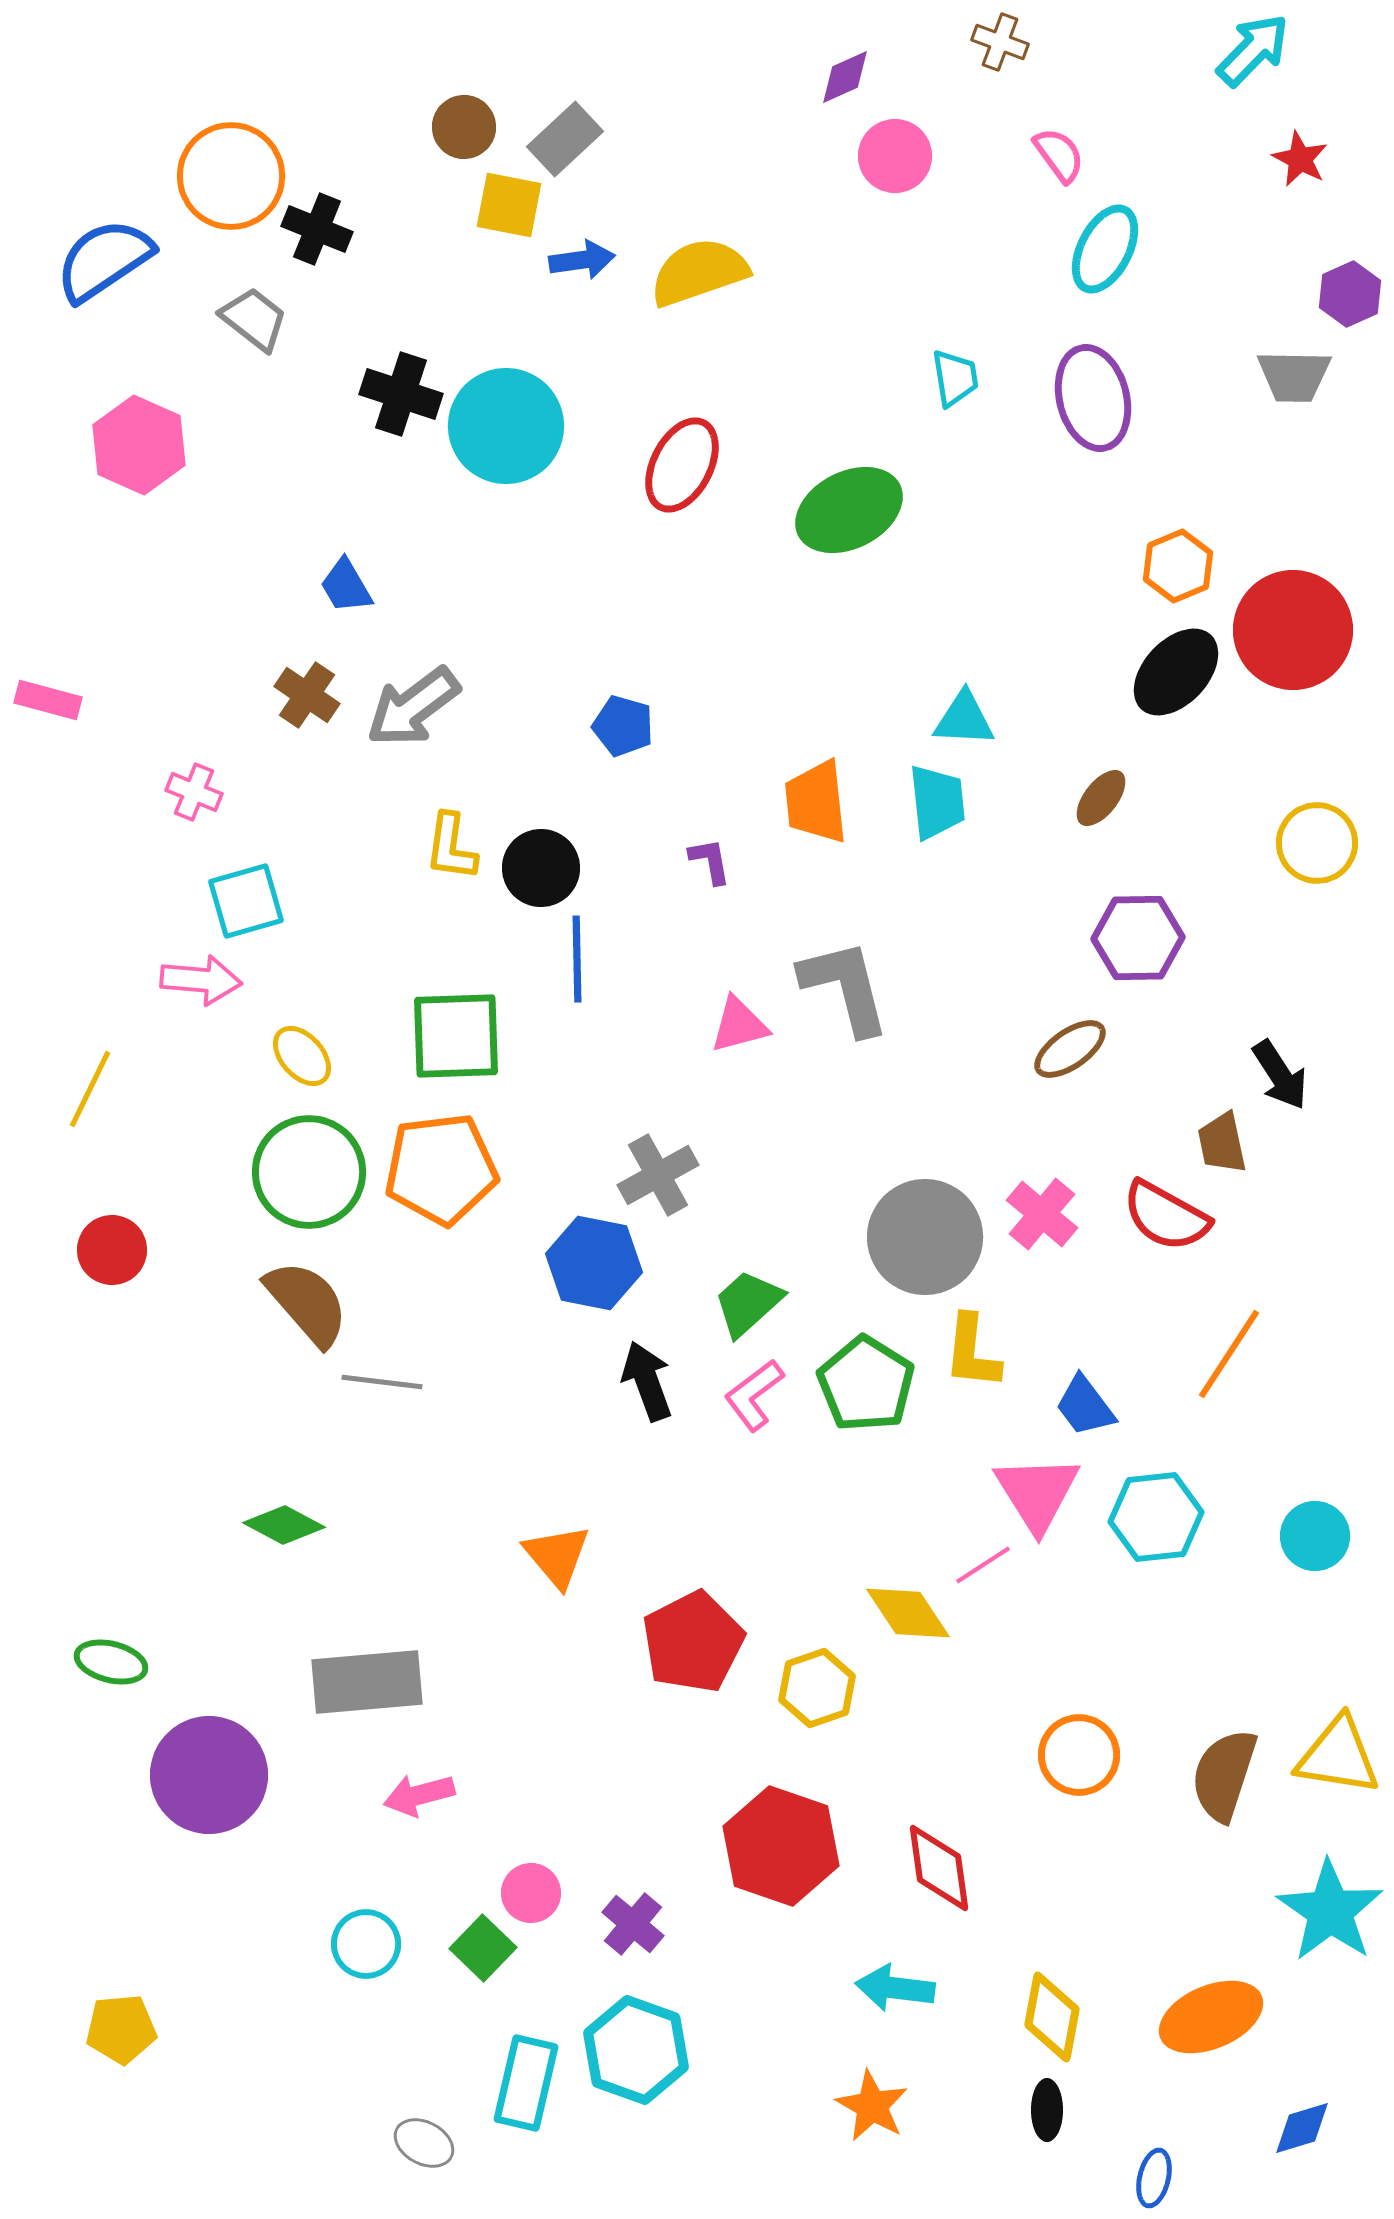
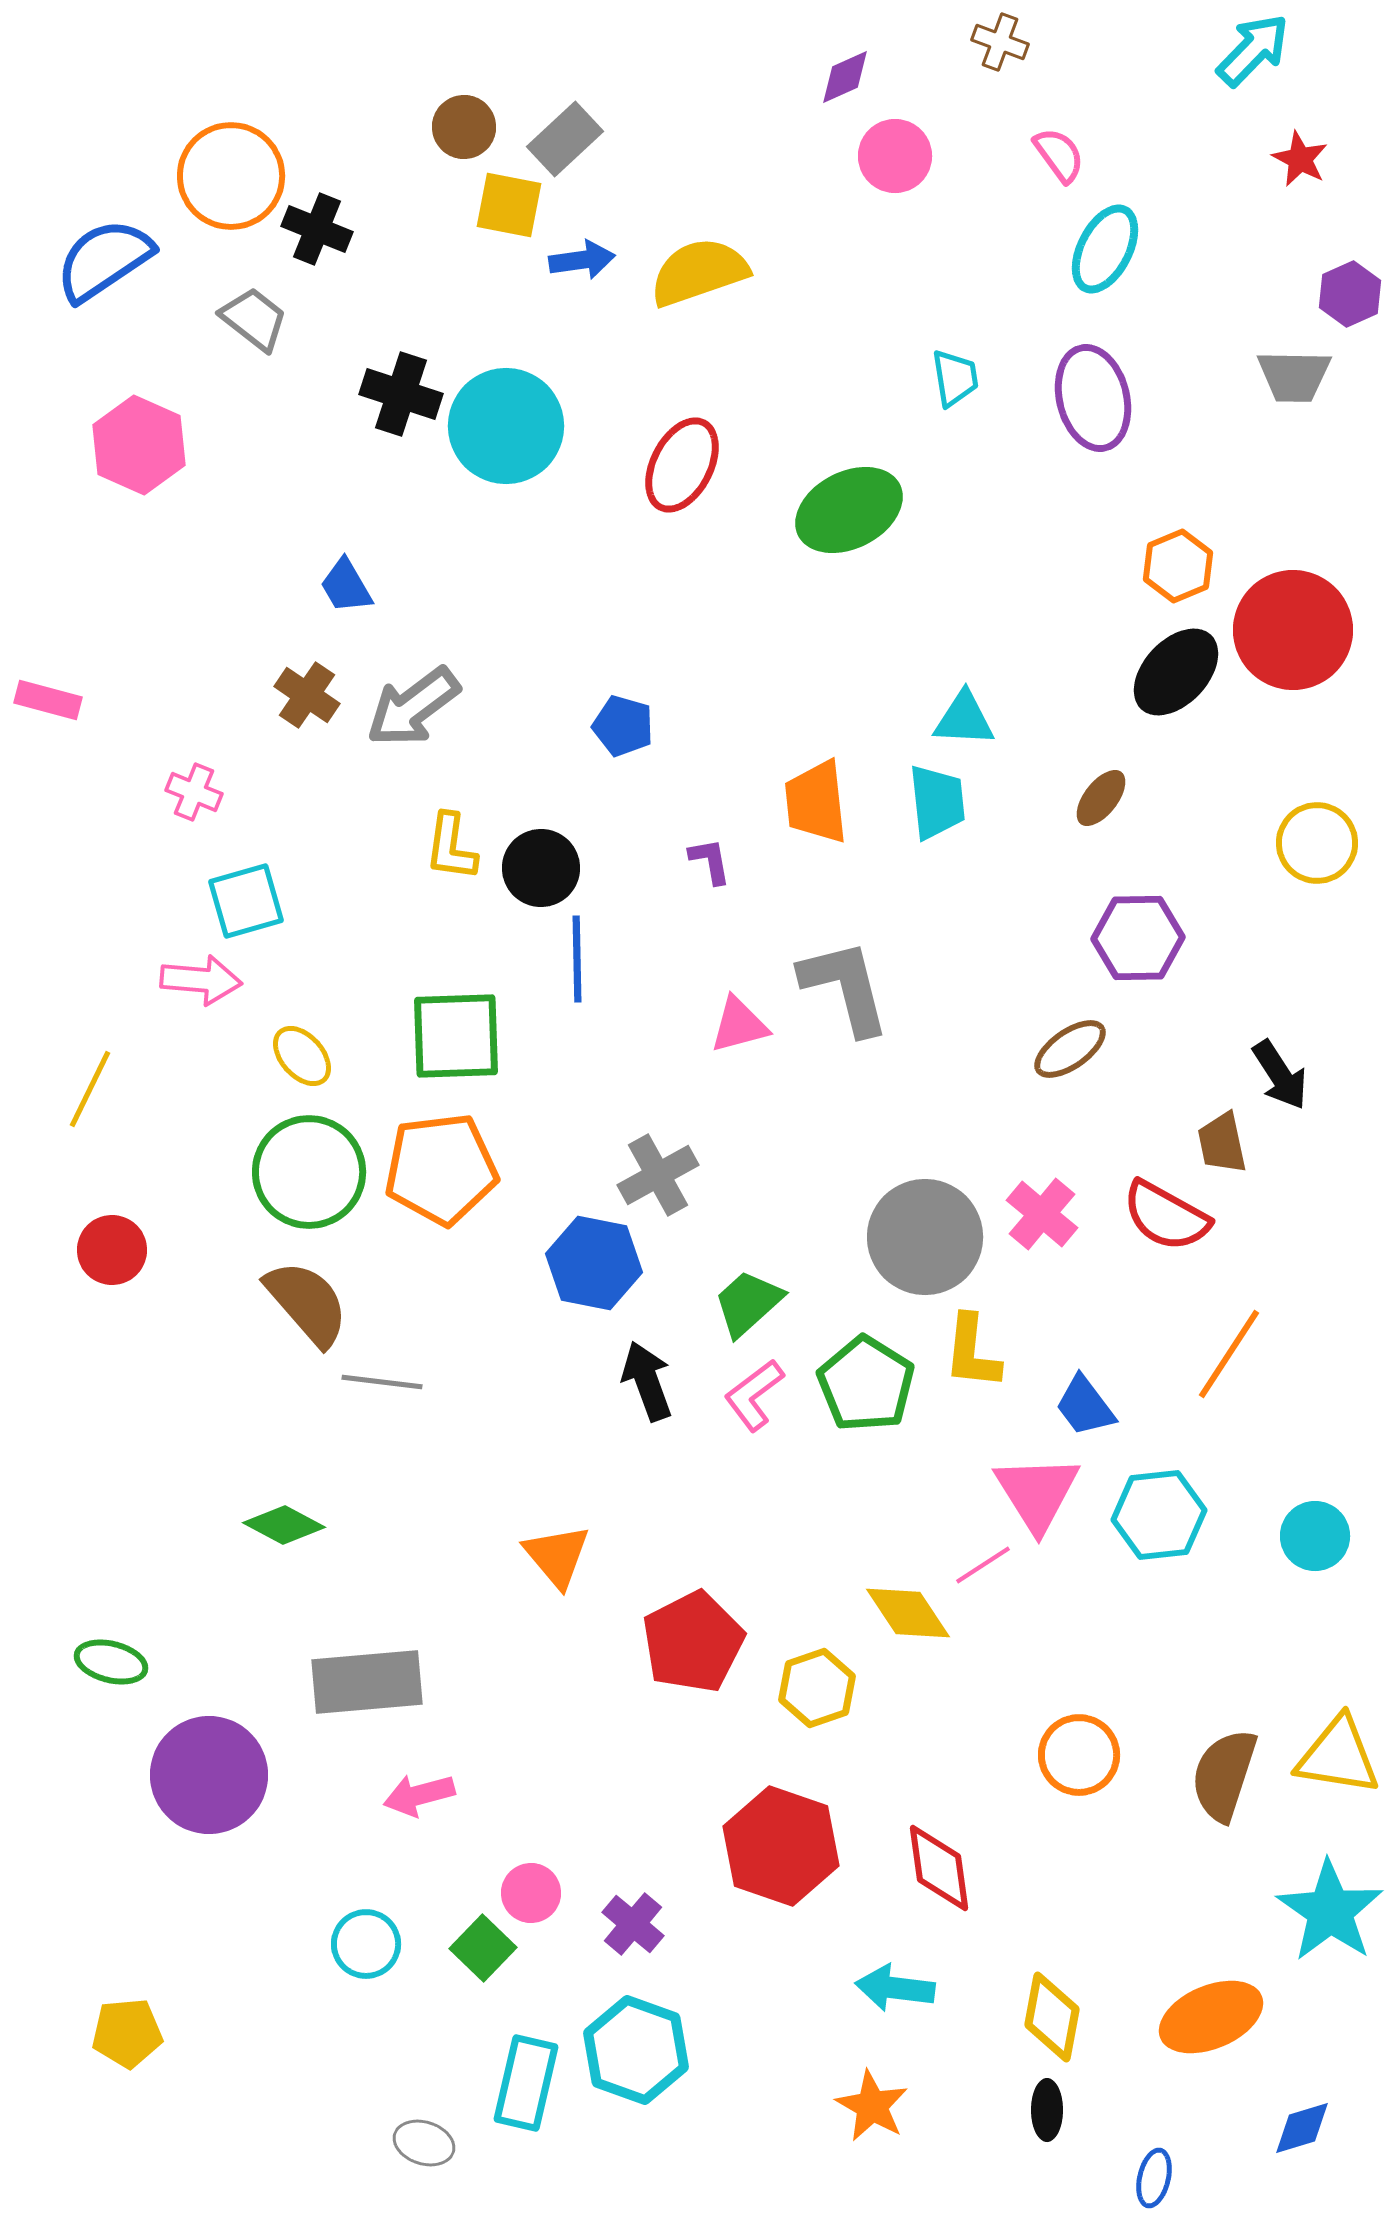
cyan hexagon at (1156, 1517): moved 3 px right, 2 px up
yellow pentagon at (121, 2029): moved 6 px right, 4 px down
gray ellipse at (424, 2143): rotated 10 degrees counterclockwise
